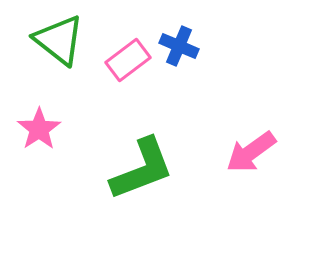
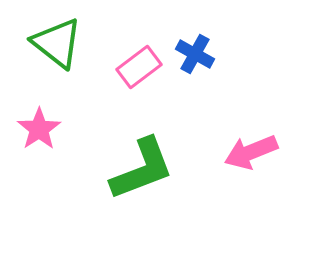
green triangle: moved 2 px left, 3 px down
blue cross: moved 16 px right, 8 px down; rotated 6 degrees clockwise
pink rectangle: moved 11 px right, 7 px down
pink arrow: rotated 14 degrees clockwise
